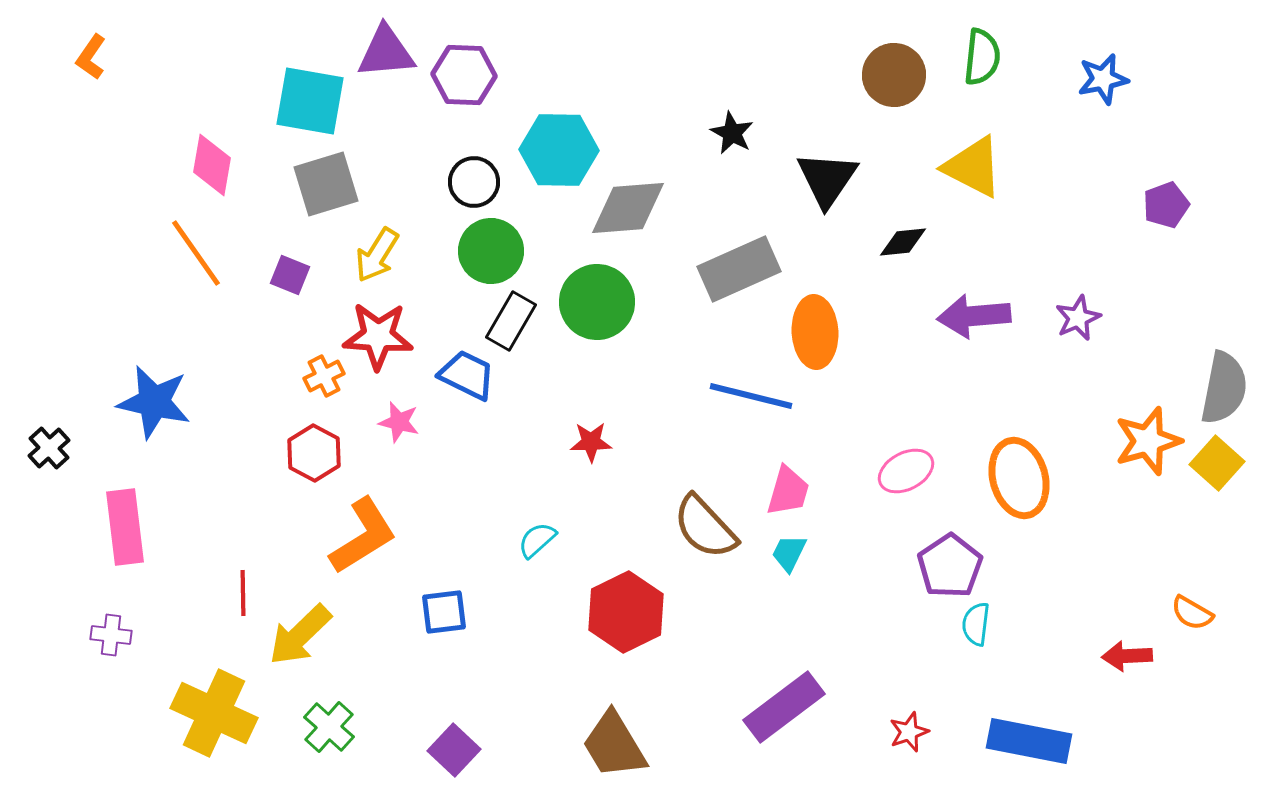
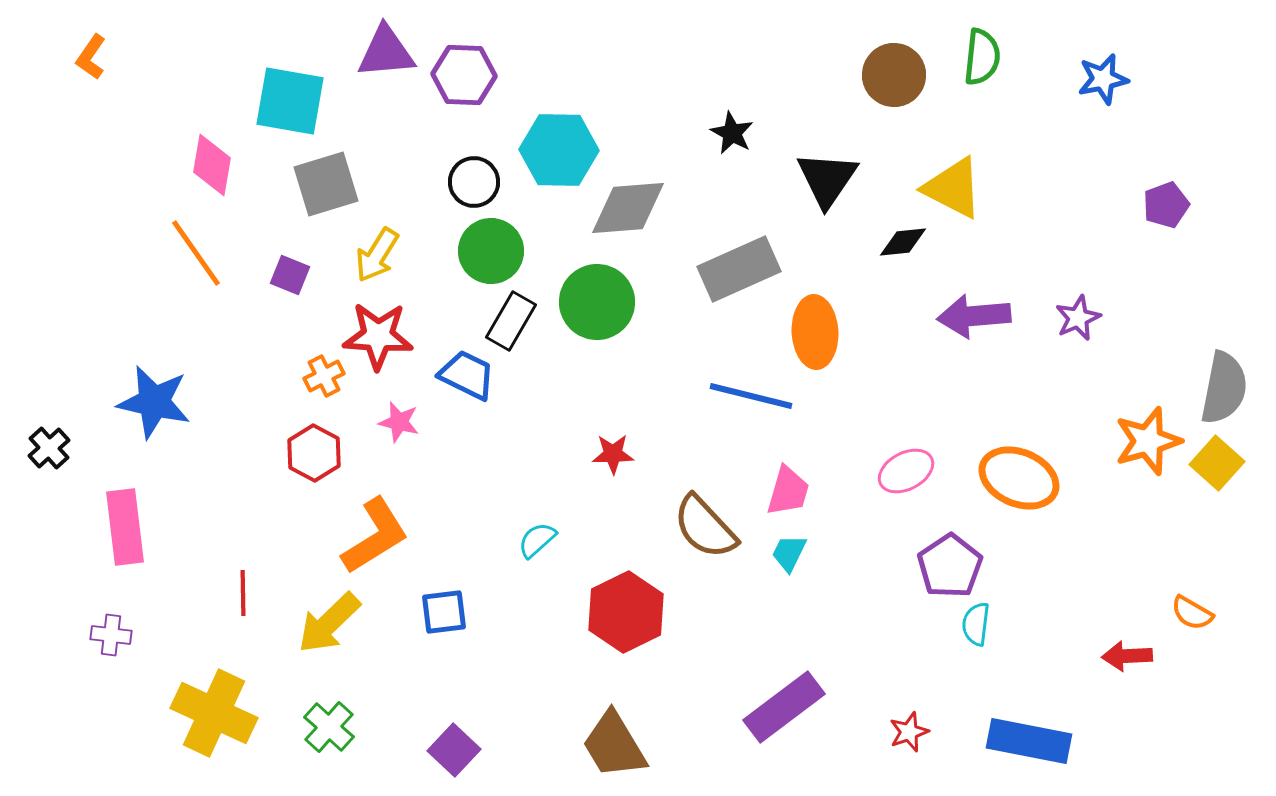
cyan square at (310, 101): moved 20 px left
yellow triangle at (973, 167): moved 20 px left, 21 px down
red star at (591, 442): moved 22 px right, 12 px down
orange ellipse at (1019, 478): rotated 52 degrees counterclockwise
orange L-shape at (363, 536): moved 12 px right
yellow arrow at (300, 635): moved 29 px right, 12 px up
